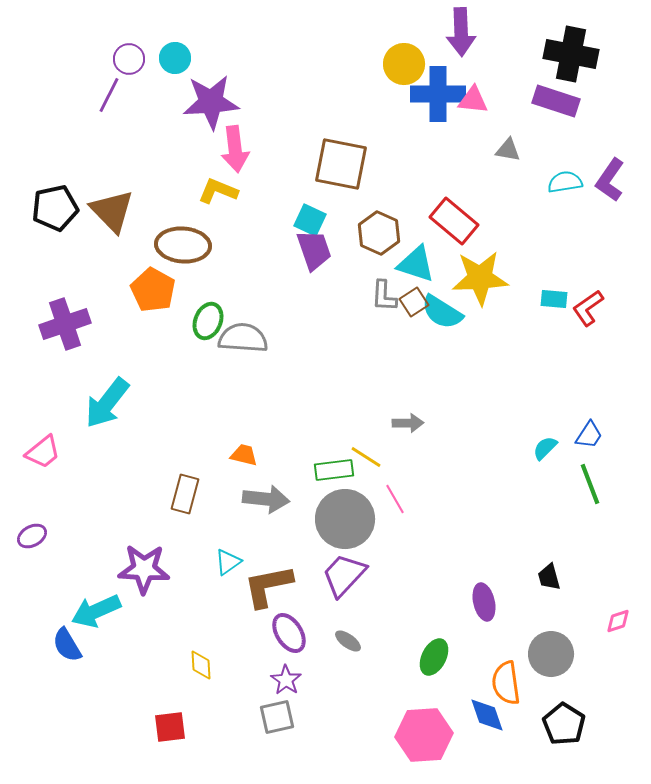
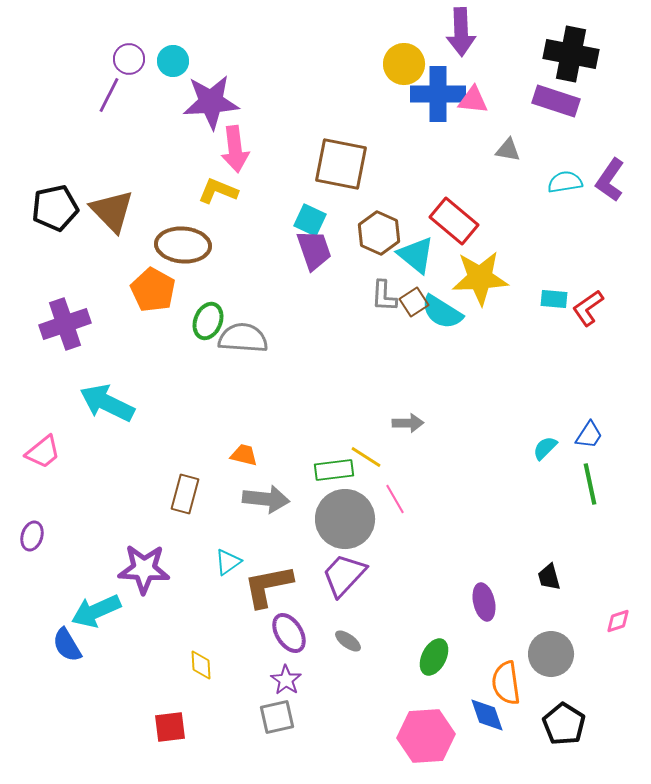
cyan circle at (175, 58): moved 2 px left, 3 px down
cyan triangle at (416, 264): moved 9 px up; rotated 21 degrees clockwise
cyan arrow at (107, 403): rotated 78 degrees clockwise
green line at (590, 484): rotated 9 degrees clockwise
purple ellipse at (32, 536): rotated 44 degrees counterclockwise
pink hexagon at (424, 735): moved 2 px right, 1 px down
